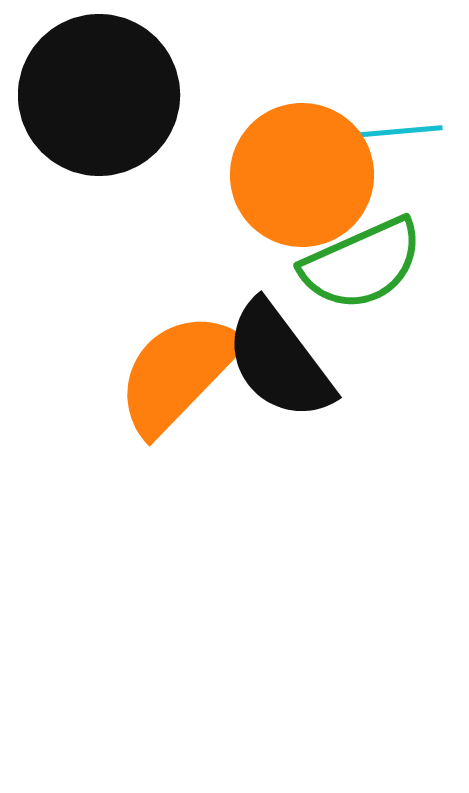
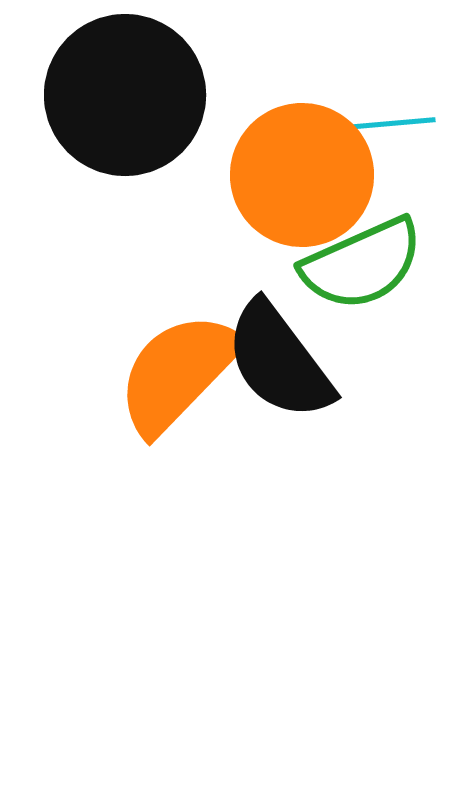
black circle: moved 26 px right
cyan line: moved 7 px left, 8 px up
